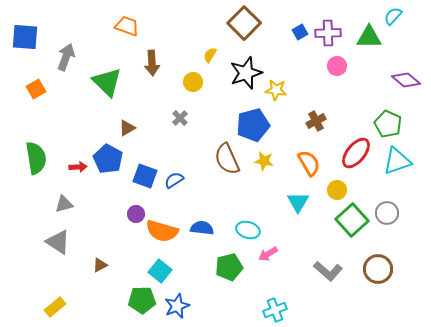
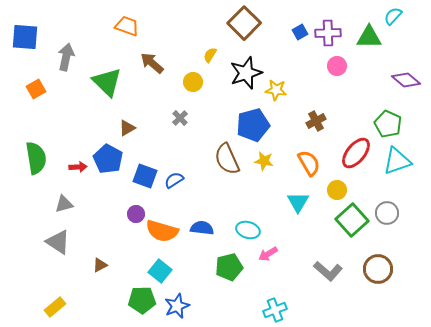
gray arrow at (66, 57): rotated 8 degrees counterclockwise
brown arrow at (152, 63): rotated 135 degrees clockwise
